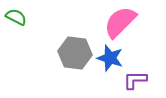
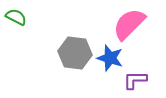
pink semicircle: moved 9 px right, 2 px down
